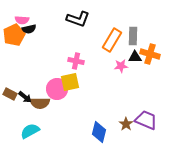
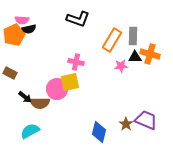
pink cross: moved 1 px down
brown rectangle: moved 21 px up
